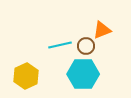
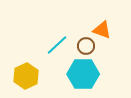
orange triangle: rotated 42 degrees clockwise
cyan line: moved 3 px left; rotated 30 degrees counterclockwise
